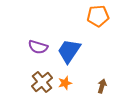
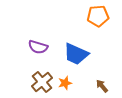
blue trapezoid: moved 7 px right, 3 px down; rotated 100 degrees counterclockwise
brown arrow: rotated 56 degrees counterclockwise
